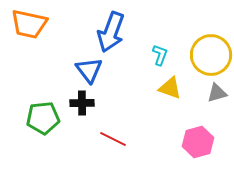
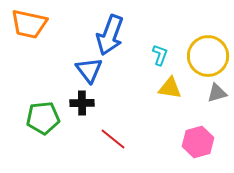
blue arrow: moved 1 px left, 3 px down
yellow circle: moved 3 px left, 1 px down
yellow triangle: rotated 10 degrees counterclockwise
red line: rotated 12 degrees clockwise
